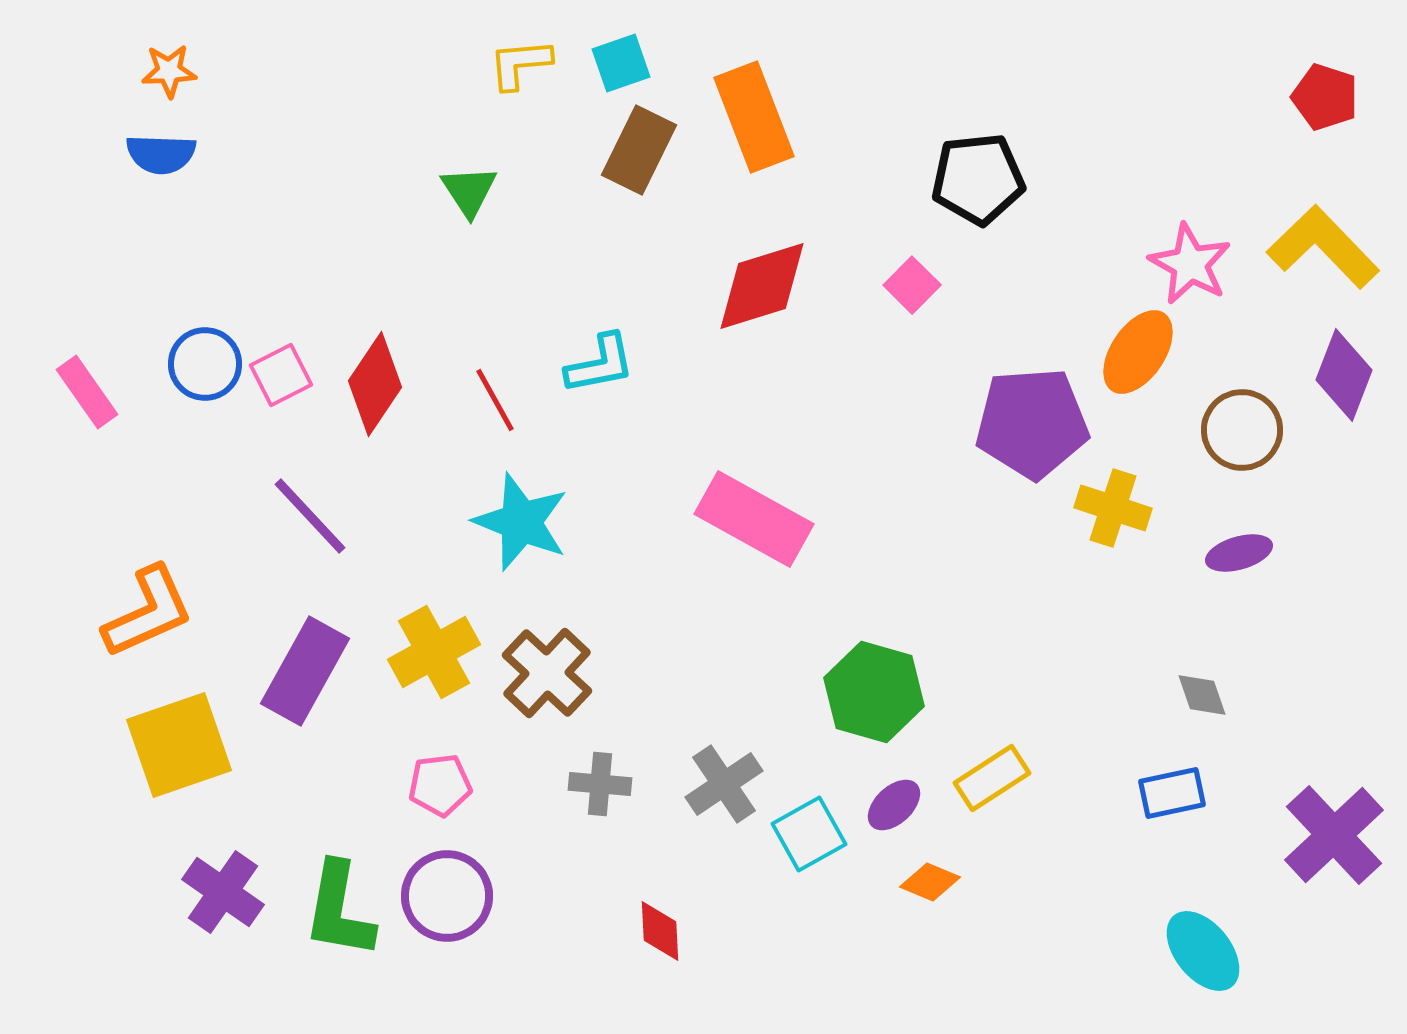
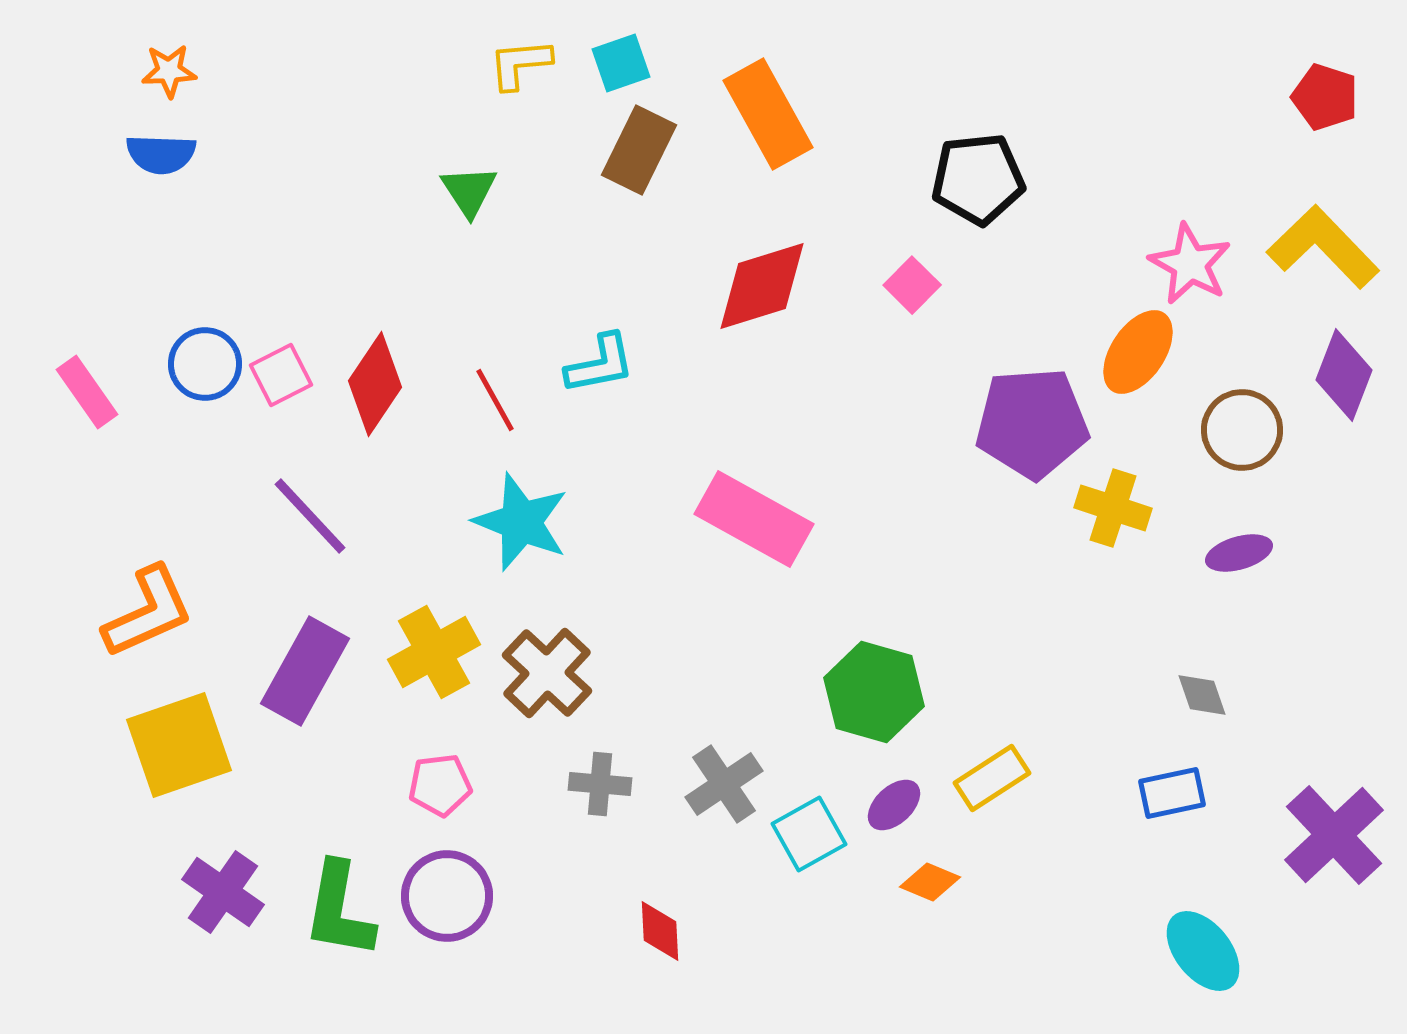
orange rectangle at (754, 117): moved 14 px right, 3 px up; rotated 8 degrees counterclockwise
